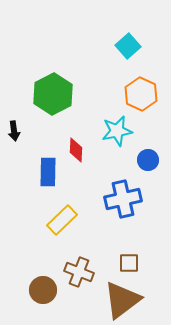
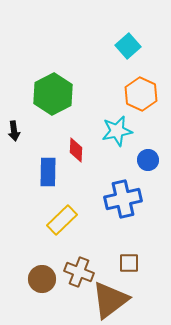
brown circle: moved 1 px left, 11 px up
brown triangle: moved 12 px left
